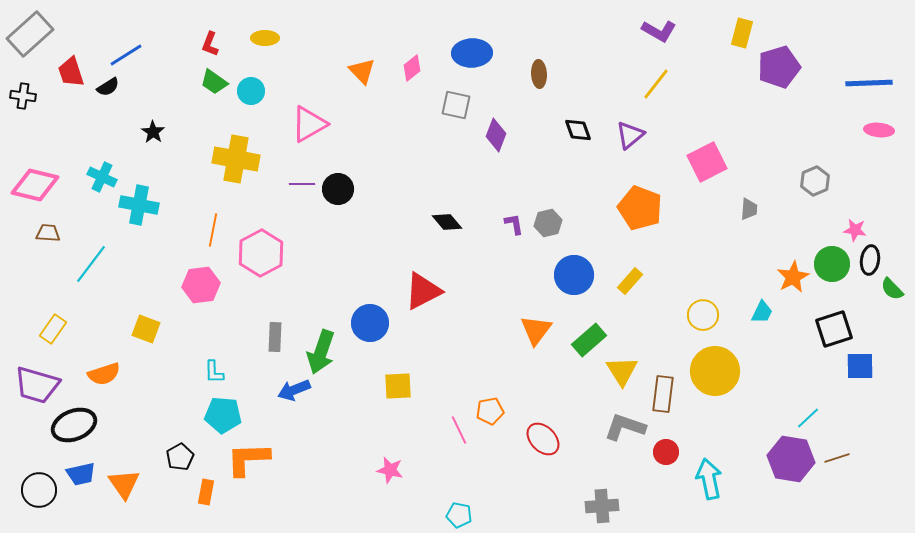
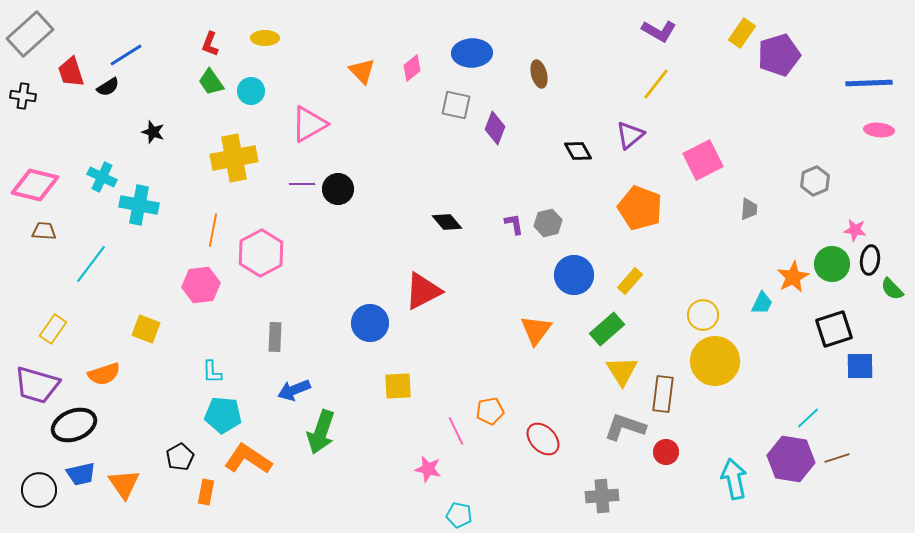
yellow rectangle at (742, 33): rotated 20 degrees clockwise
purple pentagon at (779, 67): moved 12 px up
brown ellipse at (539, 74): rotated 12 degrees counterclockwise
green trapezoid at (214, 82): moved 3 px left; rotated 20 degrees clockwise
black diamond at (578, 130): moved 21 px down; rotated 8 degrees counterclockwise
black star at (153, 132): rotated 15 degrees counterclockwise
purple diamond at (496, 135): moved 1 px left, 7 px up
yellow cross at (236, 159): moved 2 px left, 1 px up; rotated 21 degrees counterclockwise
pink square at (707, 162): moved 4 px left, 2 px up
brown trapezoid at (48, 233): moved 4 px left, 2 px up
cyan trapezoid at (762, 312): moved 9 px up
green rectangle at (589, 340): moved 18 px right, 11 px up
green arrow at (321, 352): moved 80 px down
yellow circle at (715, 371): moved 10 px up
cyan L-shape at (214, 372): moved 2 px left
pink line at (459, 430): moved 3 px left, 1 px down
orange L-shape at (248, 459): rotated 36 degrees clockwise
pink star at (390, 470): moved 38 px right, 1 px up
cyan arrow at (709, 479): moved 25 px right
gray cross at (602, 506): moved 10 px up
